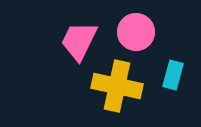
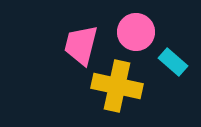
pink trapezoid: moved 2 px right, 4 px down; rotated 12 degrees counterclockwise
cyan rectangle: moved 13 px up; rotated 64 degrees counterclockwise
